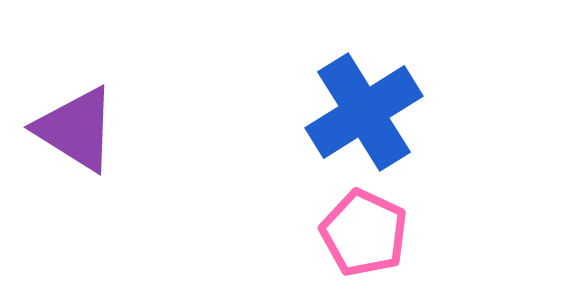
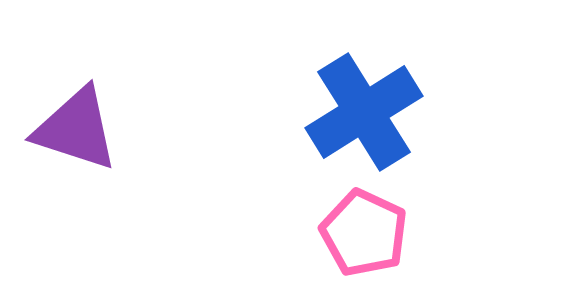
purple triangle: rotated 14 degrees counterclockwise
